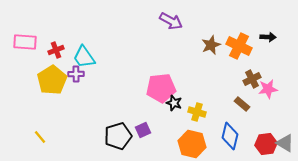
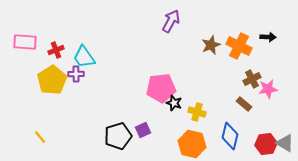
purple arrow: rotated 90 degrees counterclockwise
brown rectangle: moved 2 px right
